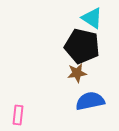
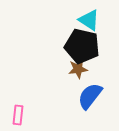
cyan triangle: moved 3 px left, 2 px down
brown star: moved 1 px right, 4 px up
blue semicircle: moved 5 px up; rotated 40 degrees counterclockwise
